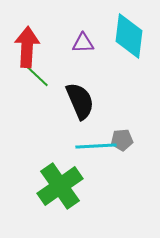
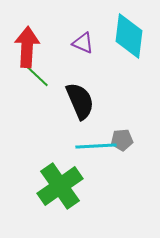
purple triangle: rotated 25 degrees clockwise
